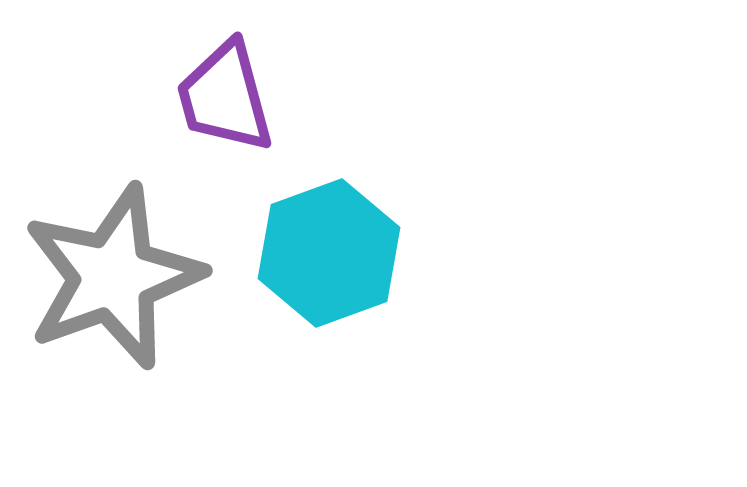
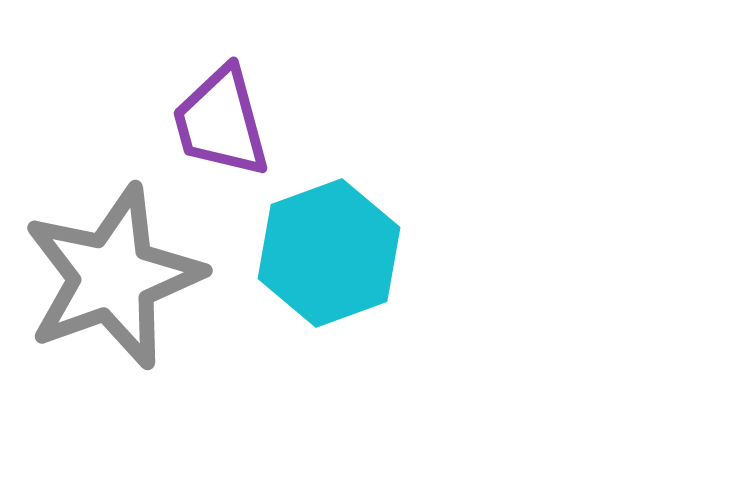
purple trapezoid: moved 4 px left, 25 px down
